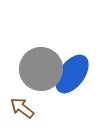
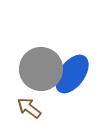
brown arrow: moved 7 px right
